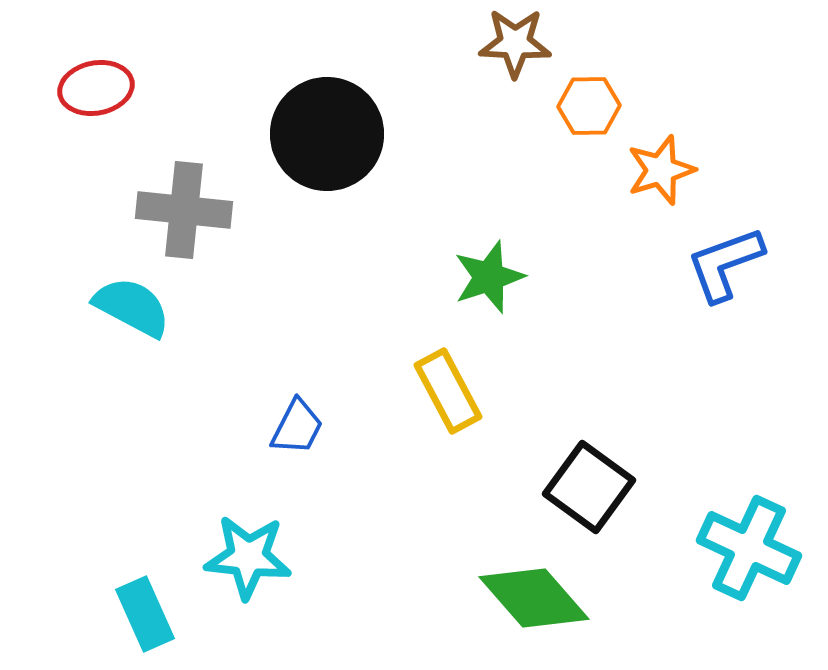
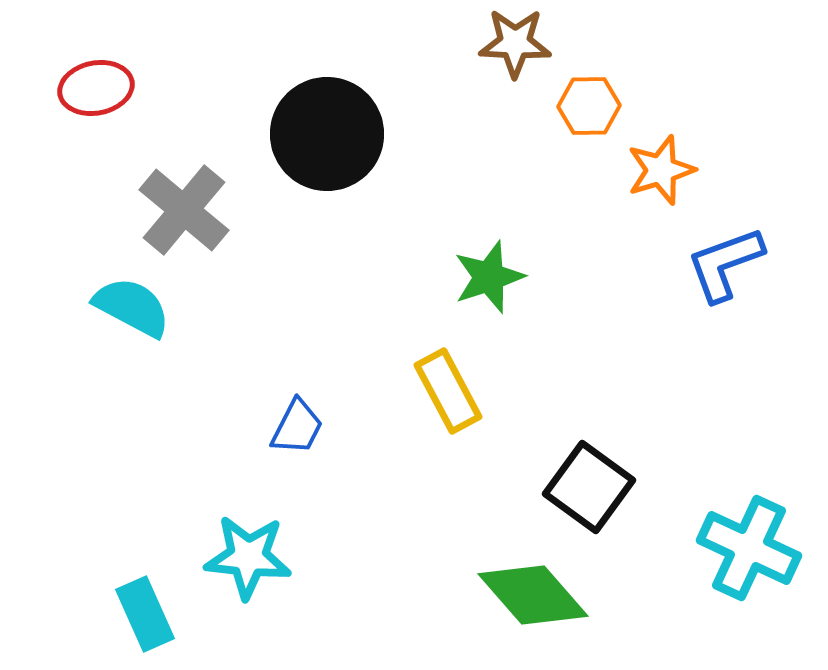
gray cross: rotated 34 degrees clockwise
green diamond: moved 1 px left, 3 px up
